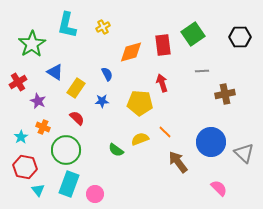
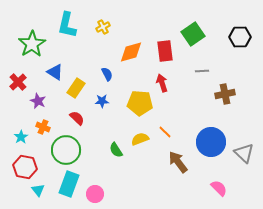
red rectangle: moved 2 px right, 6 px down
red cross: rotated 12 degrees counterclockwise
green semicircle: rotated 21 degrees clockwise
